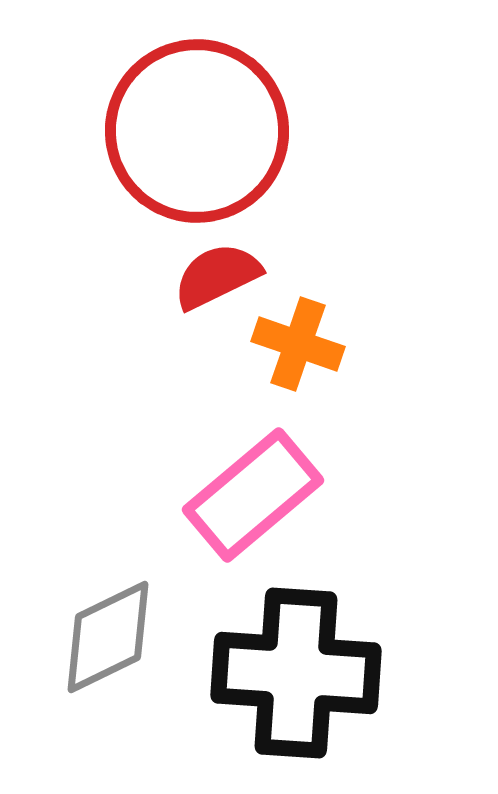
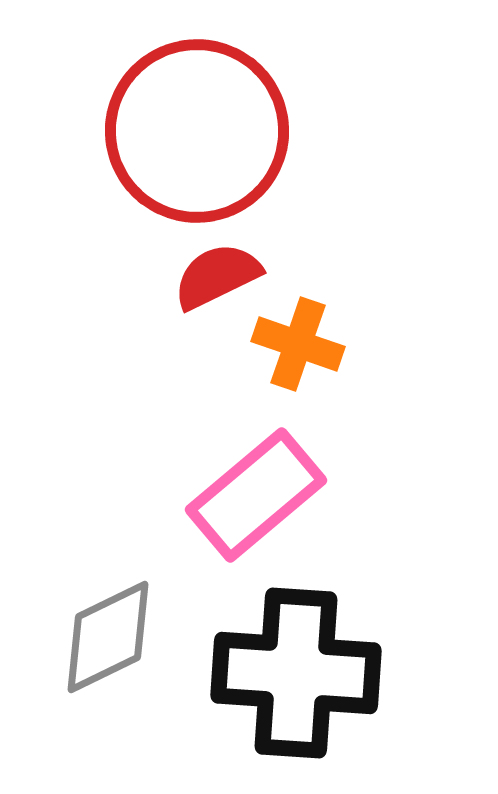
pink rectangle: moved 3 px right
